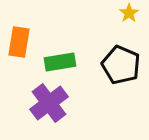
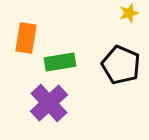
yellow star: rotated 18 degrees clockwise
orange rectangle: moved 7 px right, 4 px up
purple cross: rotated 6 degrees counterclockwise
